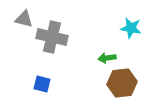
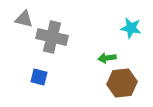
blue square: moved 3 px left, 7 px up
